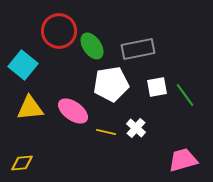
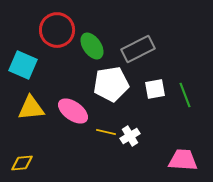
red circle: moved 2 px left, 1 px up
gray rectangle: rotated 16 degrees counterclockwise
cyan square: rotated 16 degrees counterclockwise
white square: moved 2 px left, 2 px down
green line: rotated 15 degrees clockwise
yellow triangle: moved 1 px right
white cross: moved 6 px left, 8 px down; rotated 18 degrees clockwise
pink trapezoid: rotated 20 degrees clockwise
